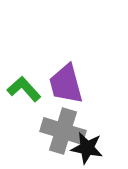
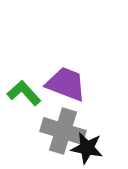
purple trapezoid: rotated 126 degrees clockwise
green L-shape: moved 4 px down
